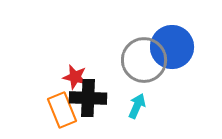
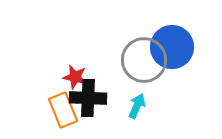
orange rectangle: moved 1 px right
